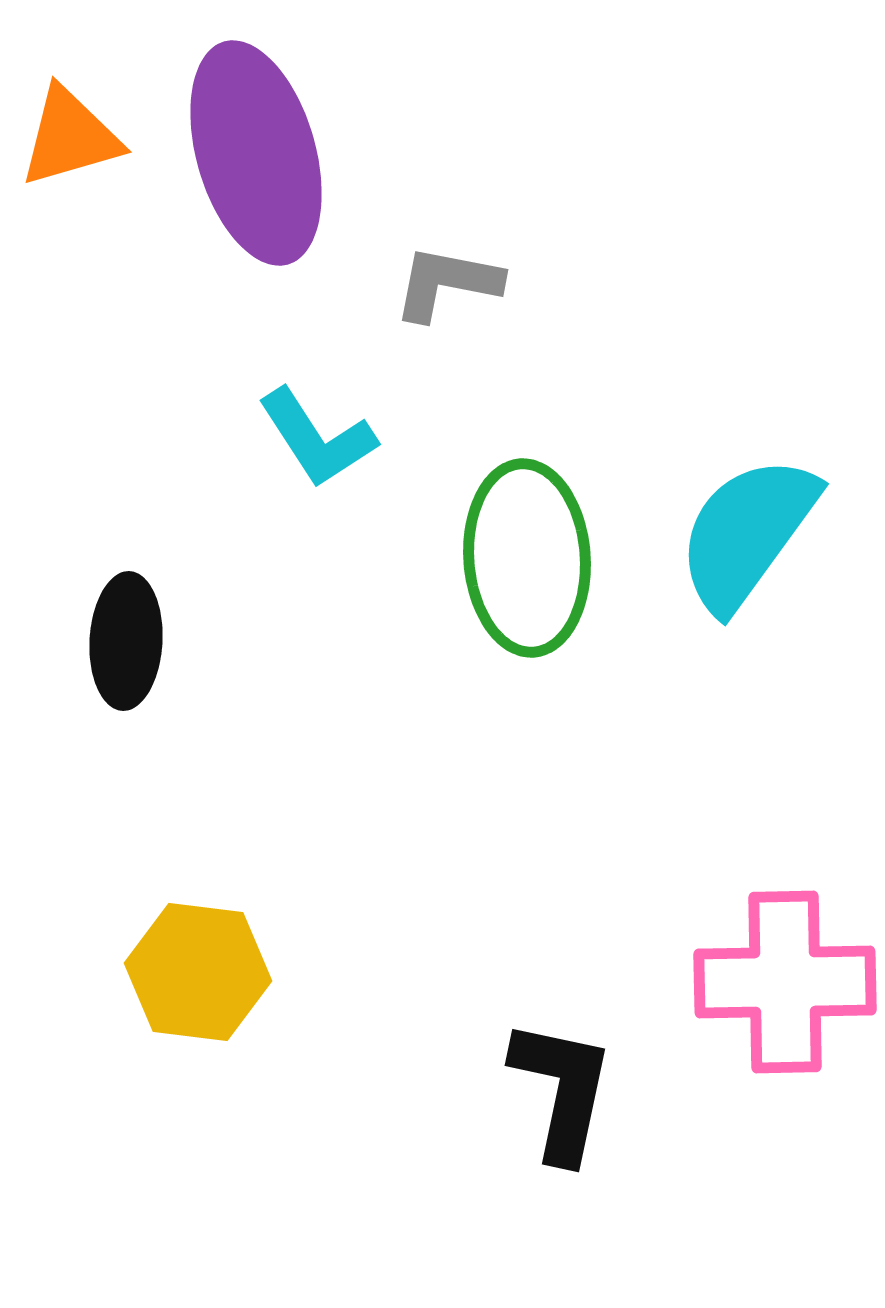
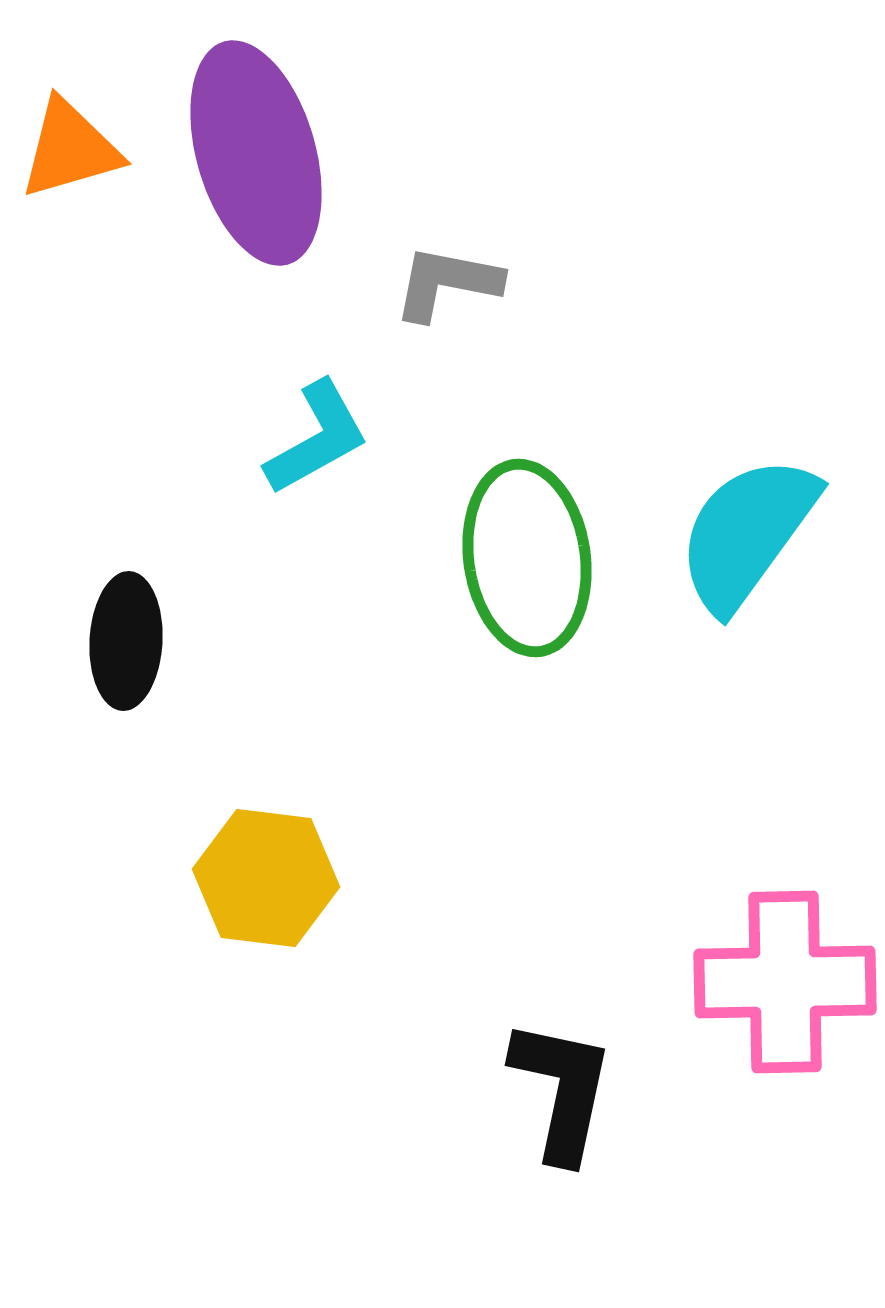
orange triangle: moved 12 px down
cyan L-shape: rotated 86 degrees counterclockwise
green ellipse: rotated 4 degrees counterclockwise
yellow hexagon: moved 68 px right, 94 px up
